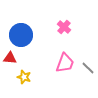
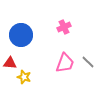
pink cross: rotated 24 degrees clockwise
red triangle: moved 5 px down
gray line: moved 6 px up
